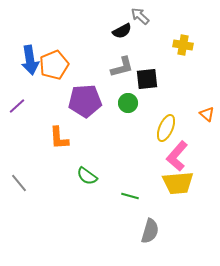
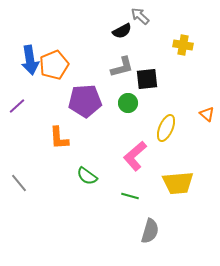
pink L-shape: moved 42 px left; rotated 8 degrees clockwise
